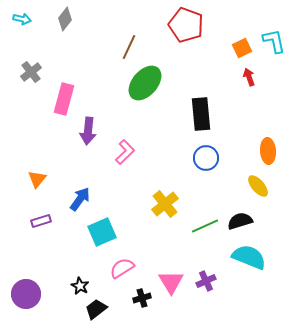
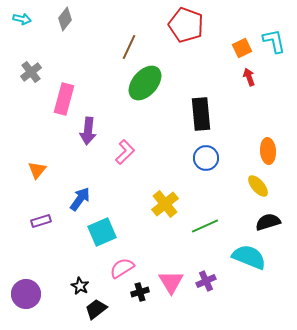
orange triangle: moved 9 px up
black semicircle: moved 28 px right, 1 px down
black cross: moved 2 px left, 6 px up
